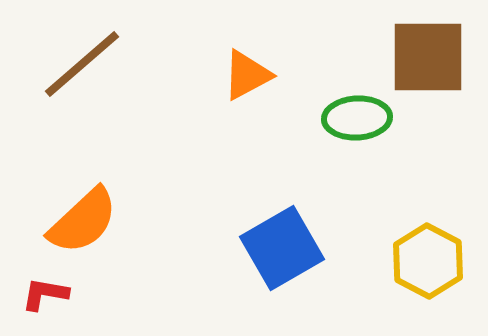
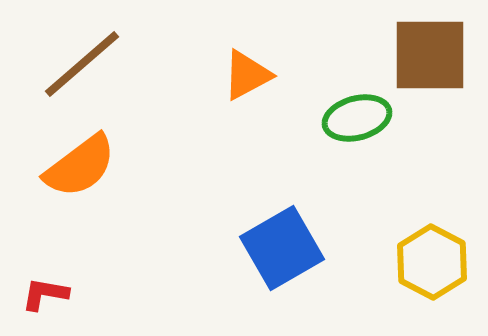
brown square: moved 2 px right, 2 px up
green ellipse: rotated 12 degrees counterclockwise
orange semicircle: moved 3 px left, 55 px up; rotated 6 degrees clockwise
yellow hexagon: moved 4 px right, 1 px down
